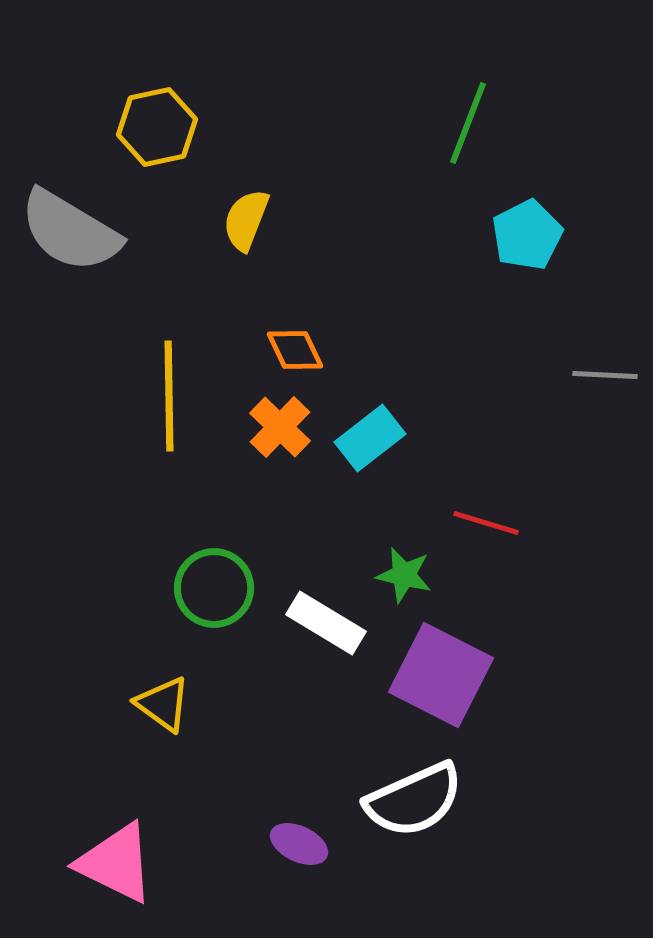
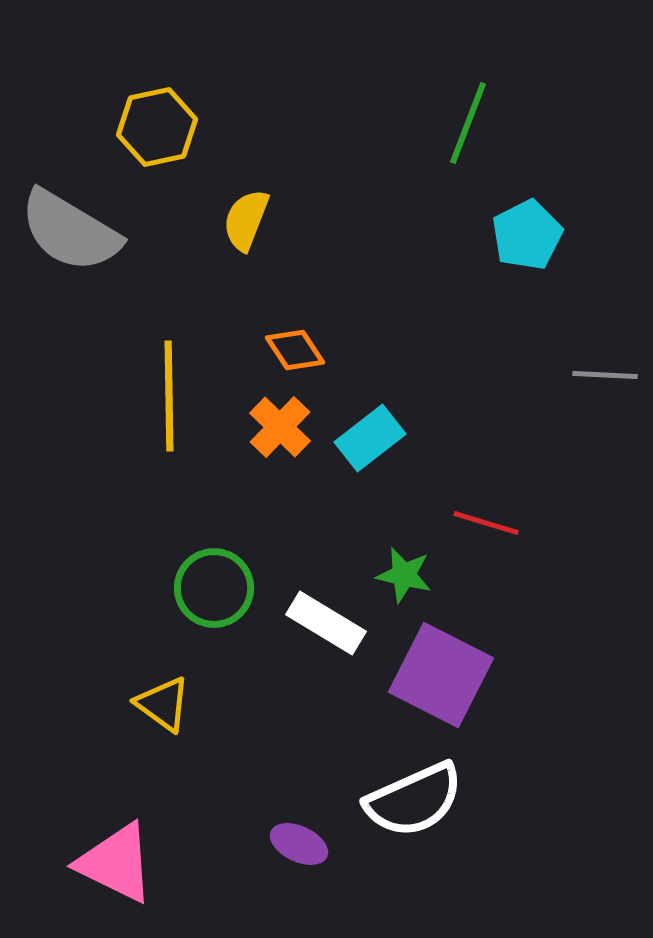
orange diamond: rotated 8 degrees counterclockwise
